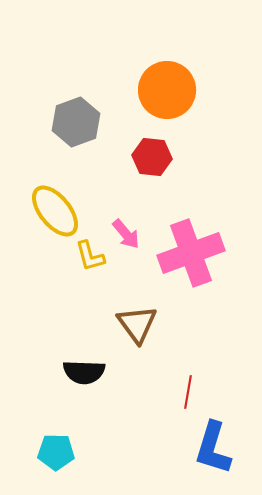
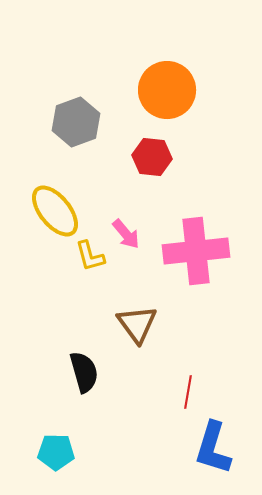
pink cross: moved 5 px right, 2 px up; rotated 14 degrees clockwise
black semicircle: rotated 108 degrees counterclockwise
